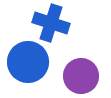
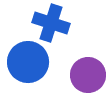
purple circle: moved 7 px right, 1 px up
